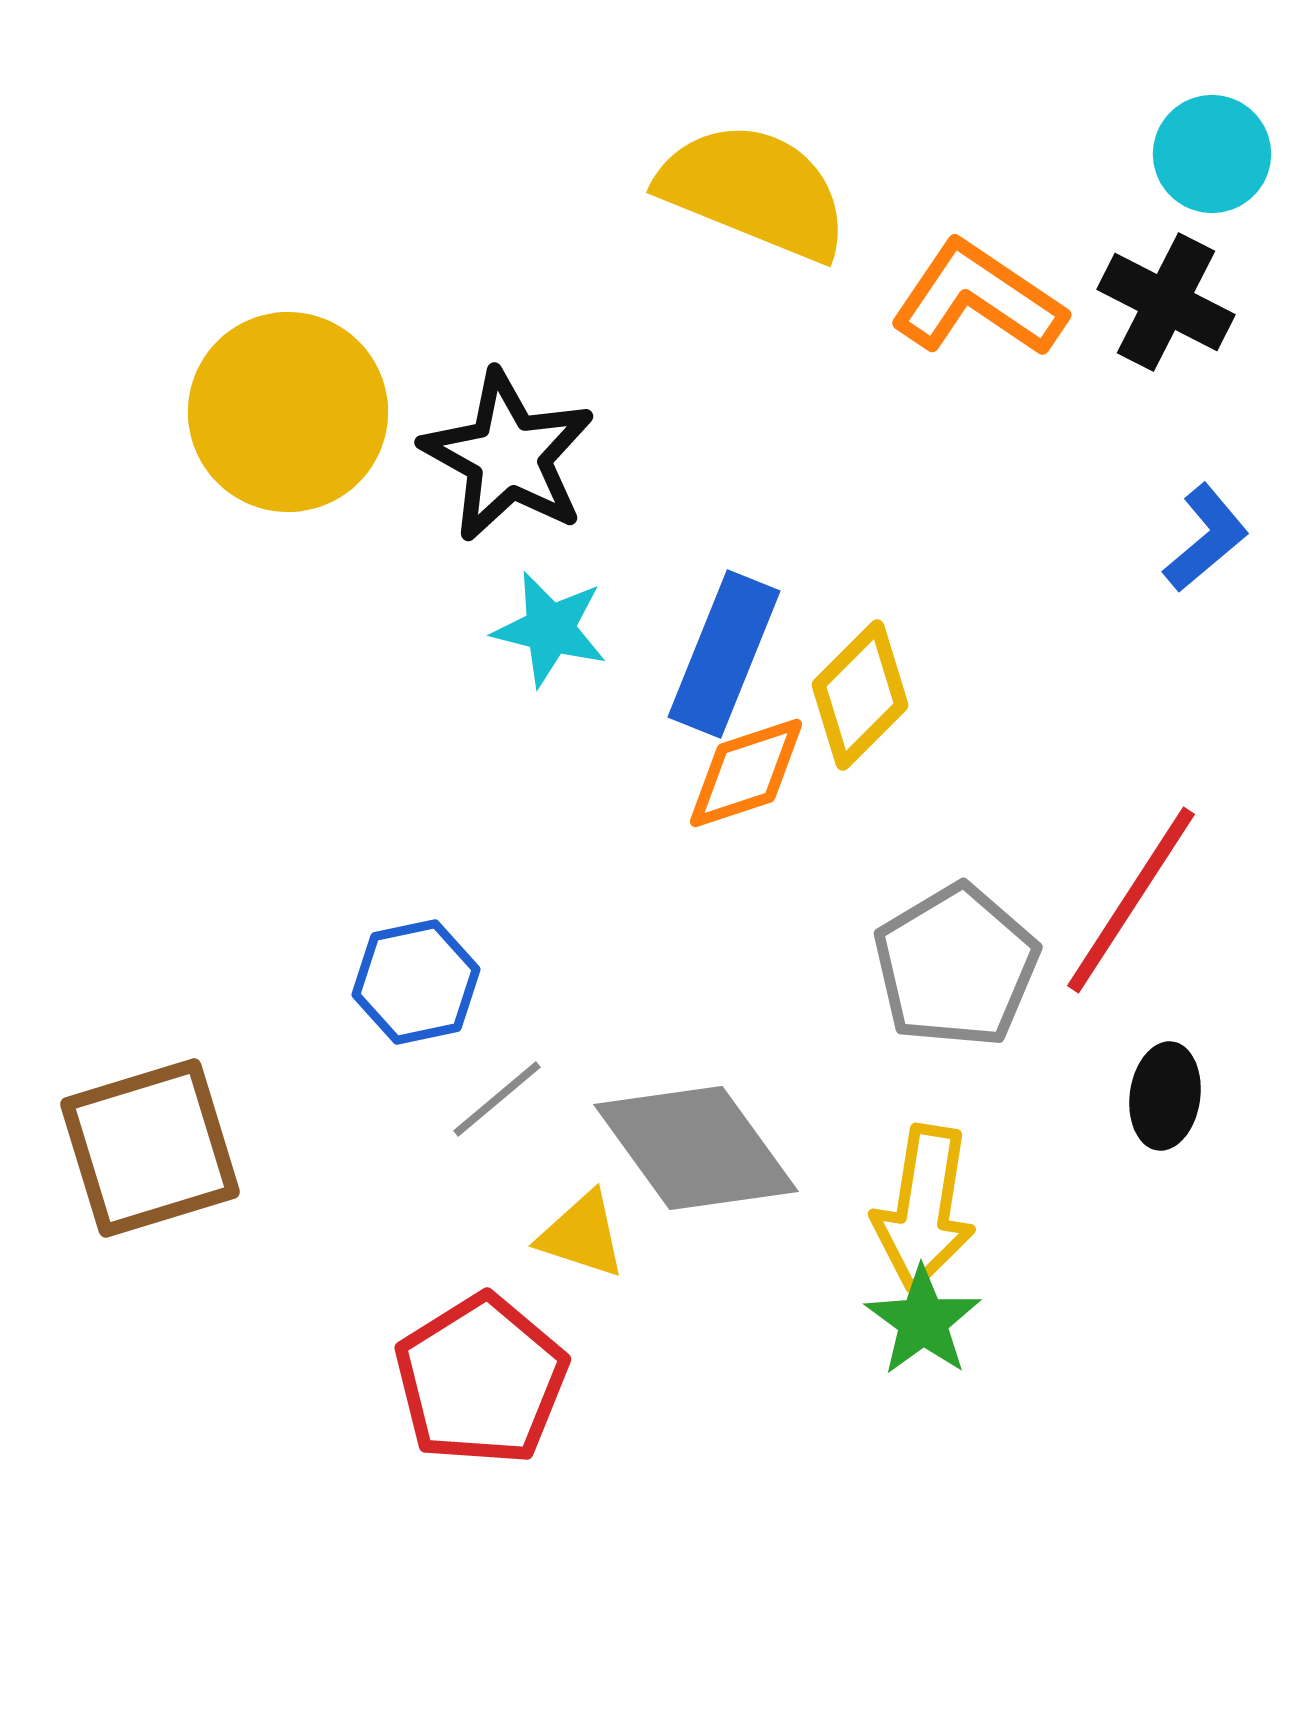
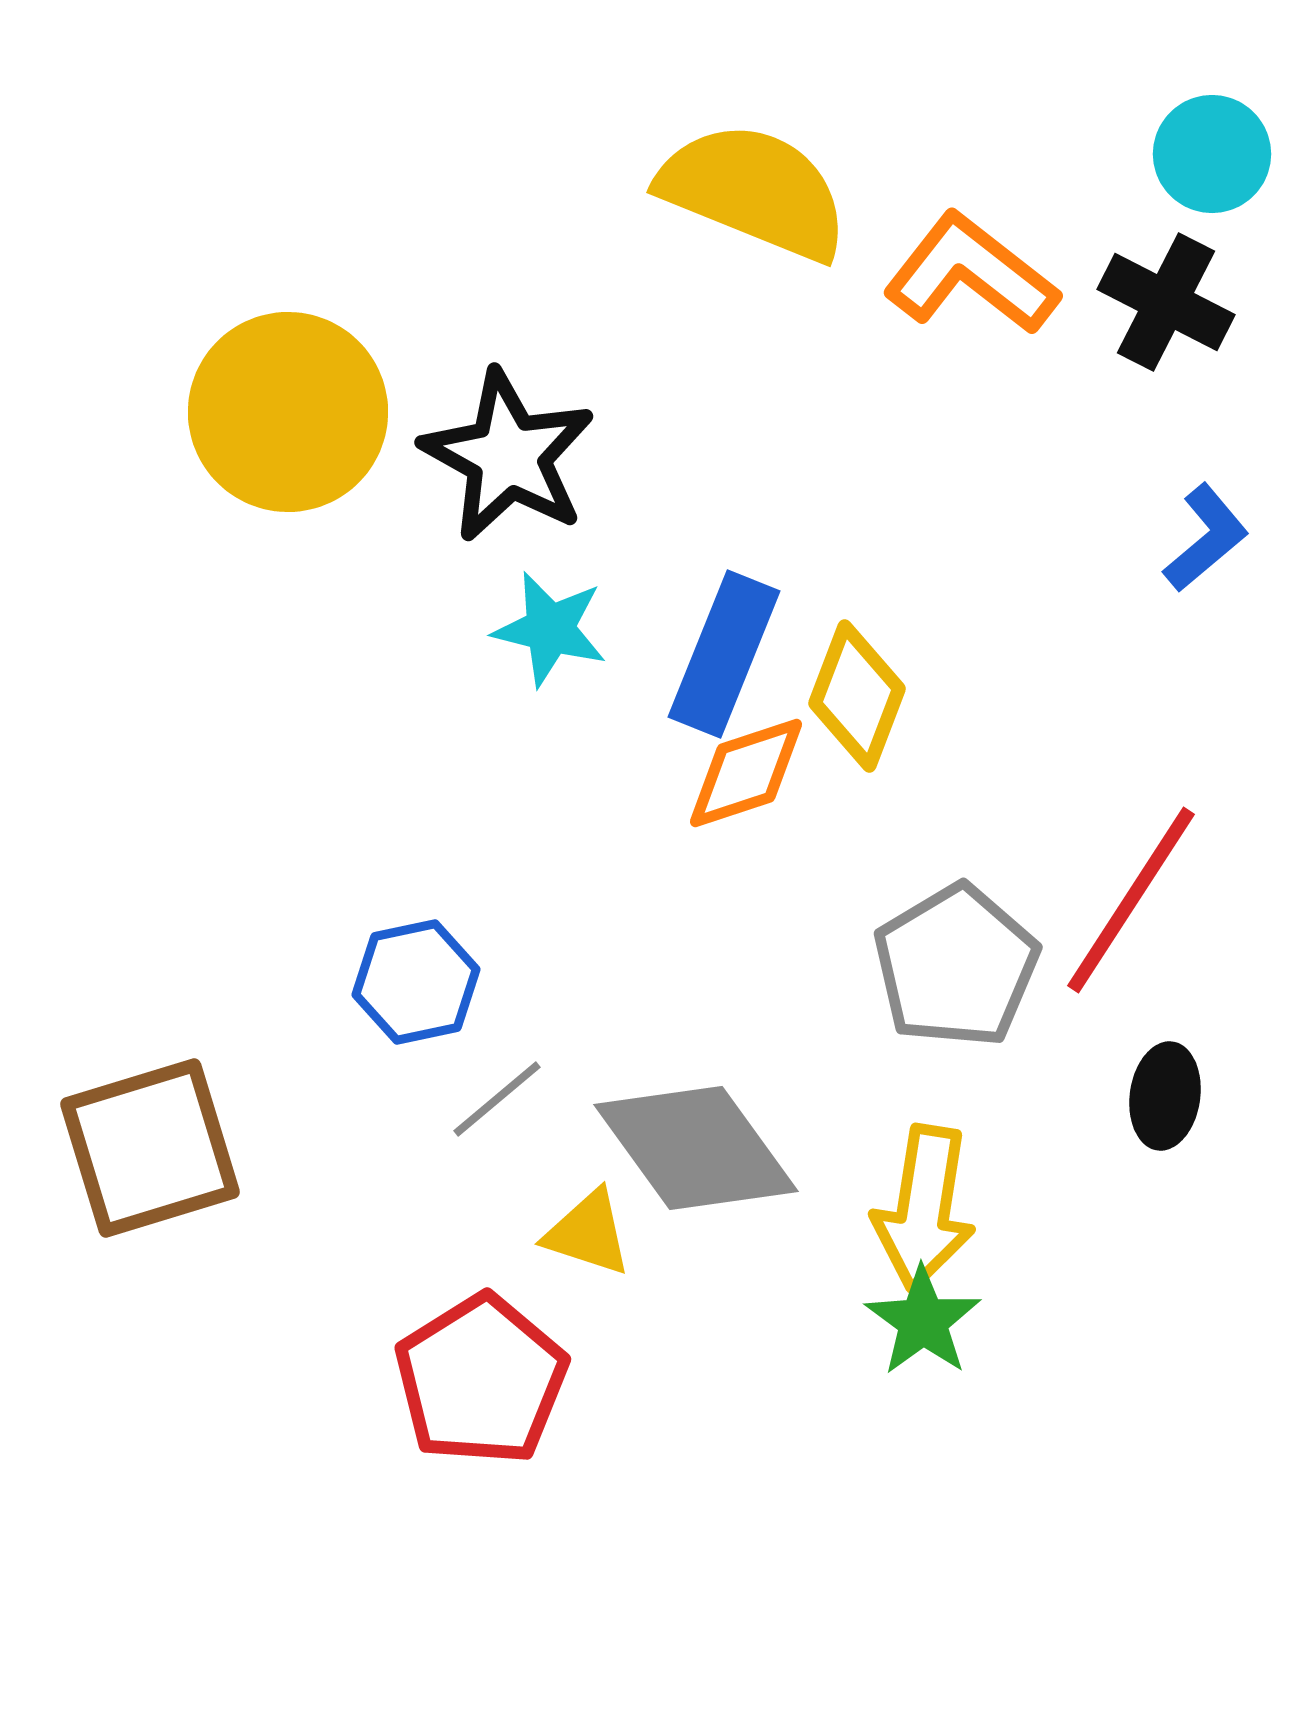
orange L-shape: moved 7 px left, 25 px up; rotated 4 degrees clockwise
yellow diamond: moved 3 px left, 1 px down; rotated 24 degrees counterclockwise
yellow triangle: moved 6 px right, 2 px up
